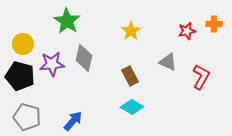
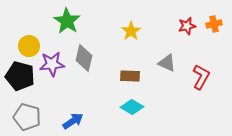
orange cross: rotated 14 degrees counterclockwise
red star: moved 5 px up
yellow circle: moved 6 px right, 2 px down
gray triangle: moved 1 px left, 1 px down
brown rectangle: rotated 60 degrees counterclockwise
blue arrow: rotated 15 degrees clockwise
